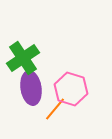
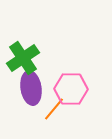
pink hexagon: rotated 16 degrees counterclockwise
orange line: moved 1 px left
